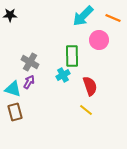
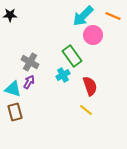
orange line: moved 2 px up
pink circle: moved 6 px left, 5 px up
green rectangle: rotated 35 degrees counterclockwise
